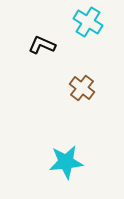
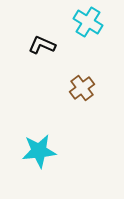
brown cross: rotated 15 degrees clockwise
cyan star: moved 27 px left, 11 px up
